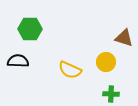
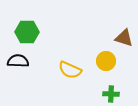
green hexagon: moved 3 px left, 3 px down
yellow circle: moved 1 px up
